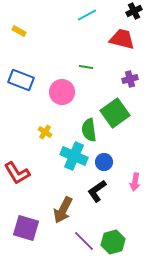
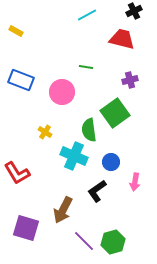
yellow rectangle: moved 3 px left
purple cross: moved 1 px down
blue circle: moved 7 px right
